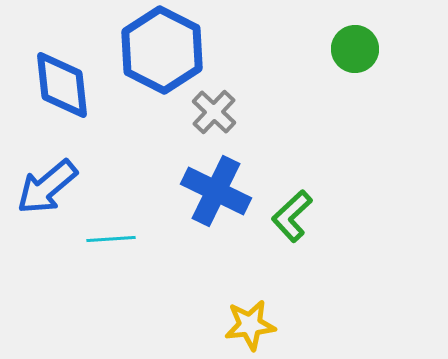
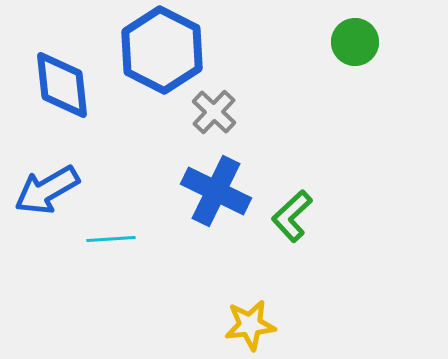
green circle: moved 7 px up
blue arrow: moved 3 px down; rotated 10 degrees clockwise
